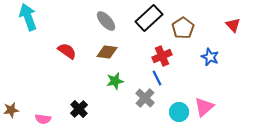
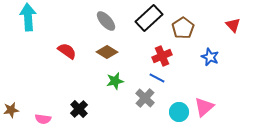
cyan arrow: rotated 16 degrees clockwise
brown diamond: rotated 25 degrees clockwise
blue line: rotated 35 degrees counterclockwise
